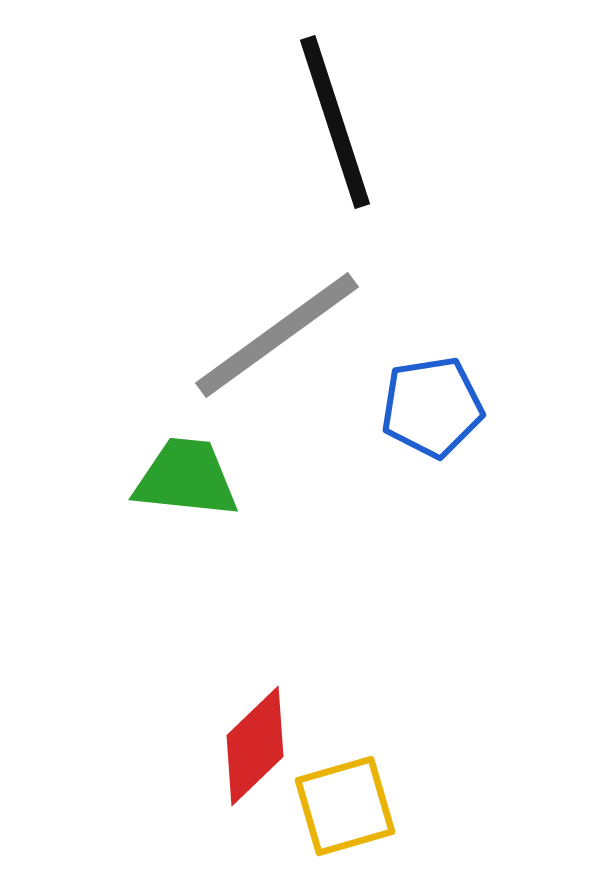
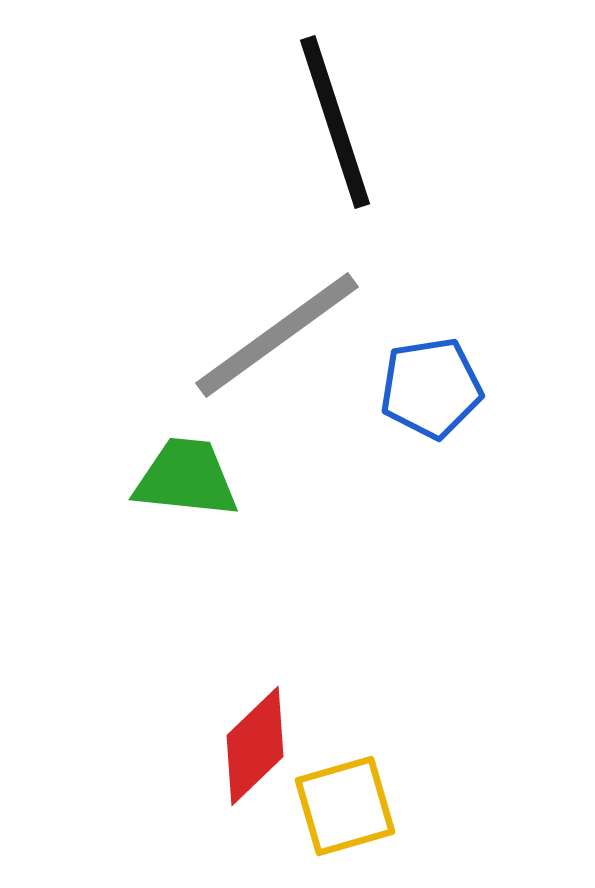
blue pentagon: moved 1 px left, 19 px up
